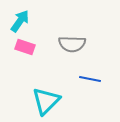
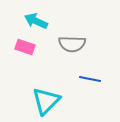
cyan arrow: moved 16 px right; rotated 100 degrees counterclockwise
